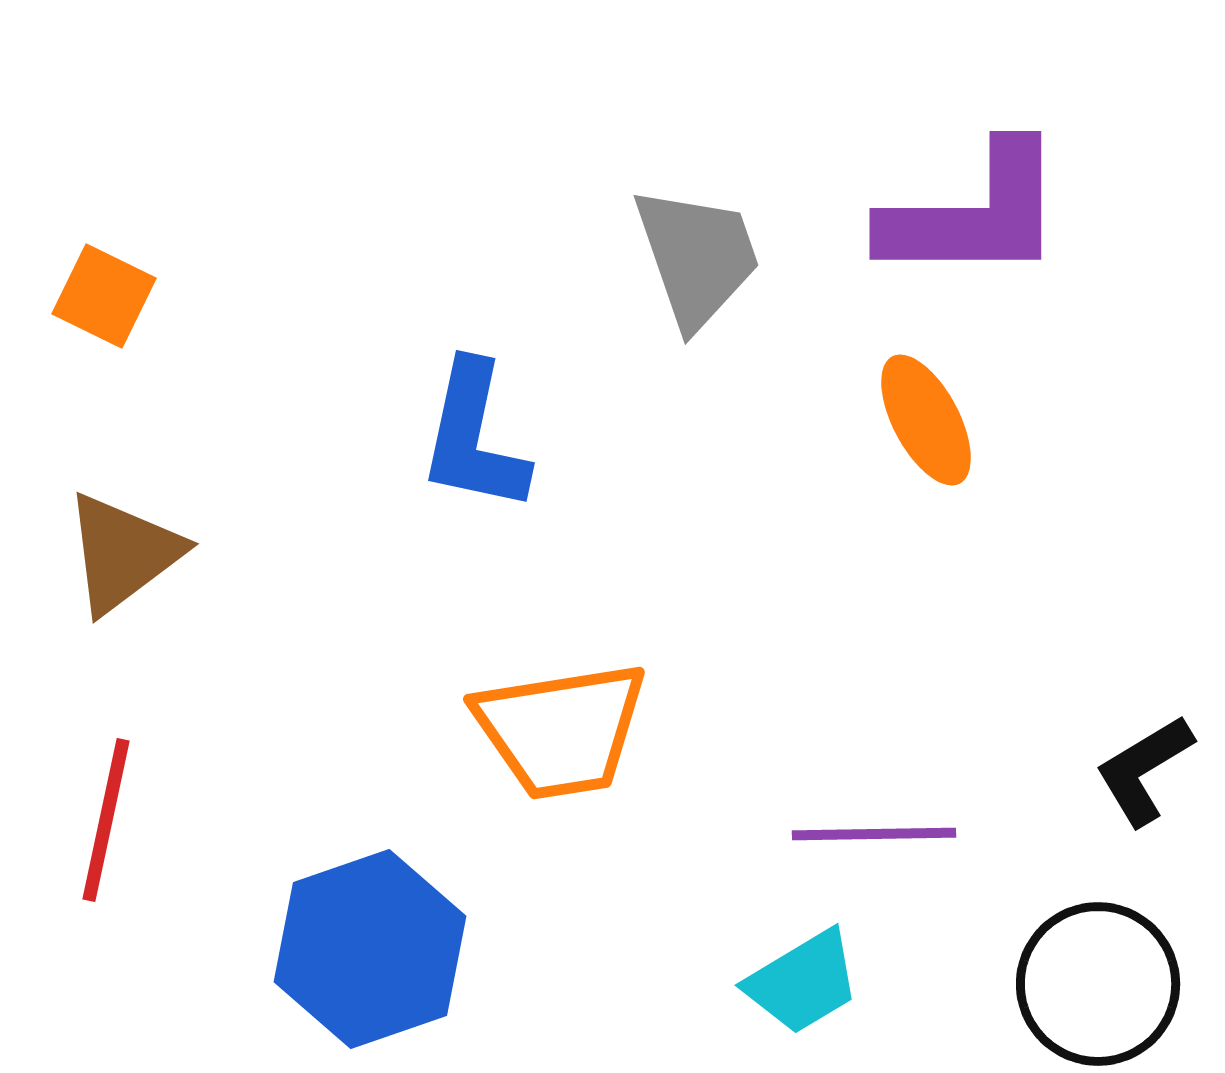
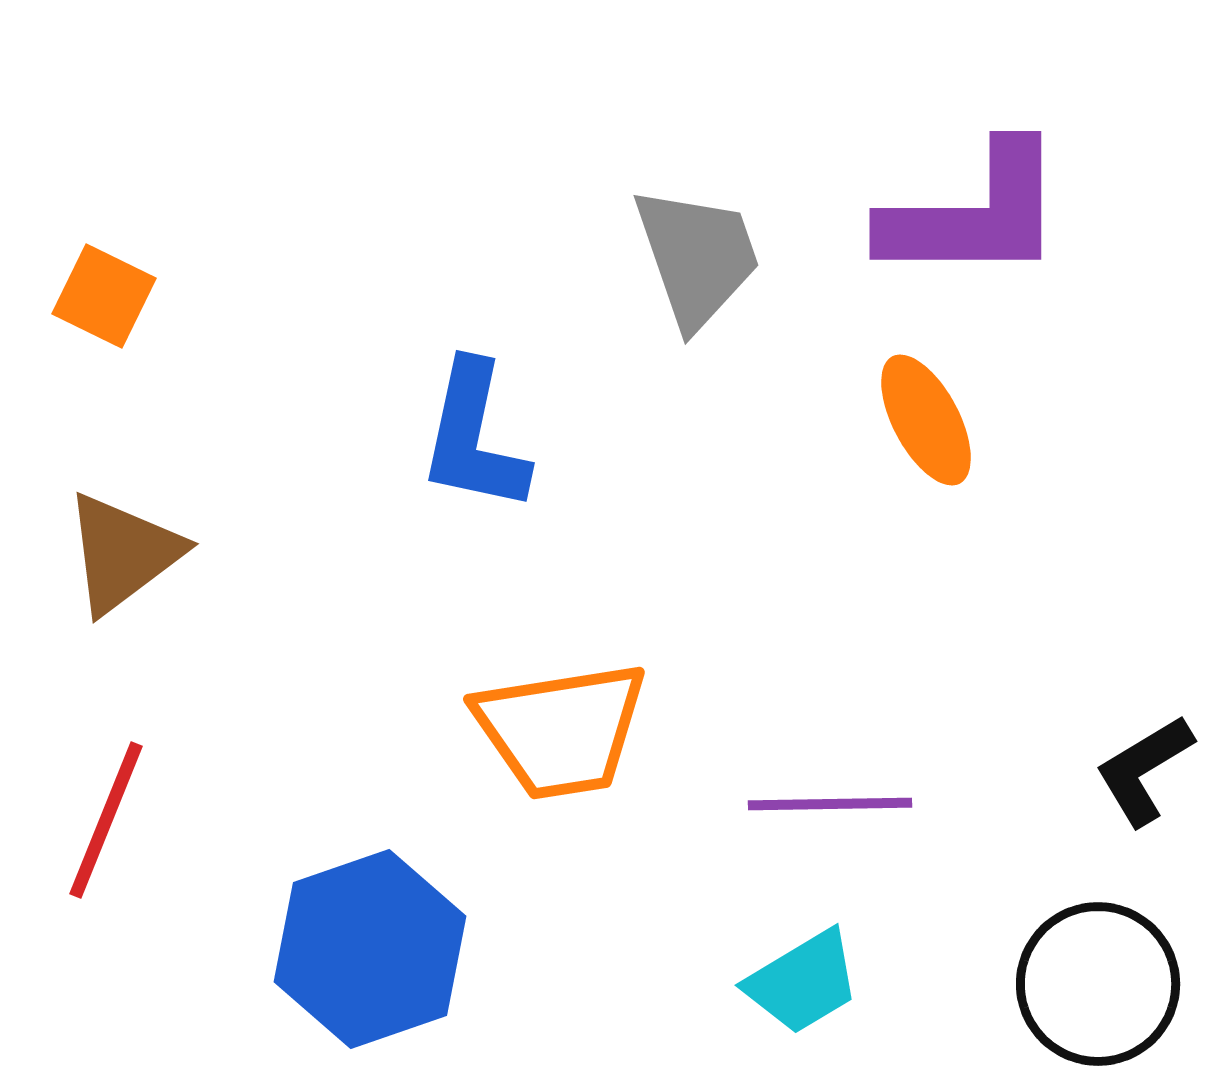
red line: rotated 10 degrees clockwise
purple line: moved 44 px left, 30 px up
